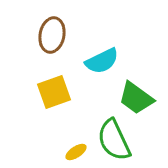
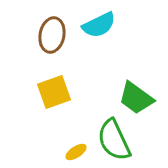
cyan semicircle: moved 3 px left, 36 px up
